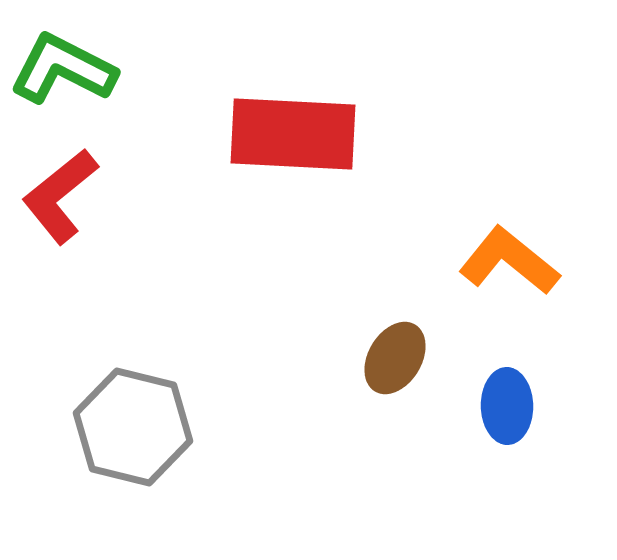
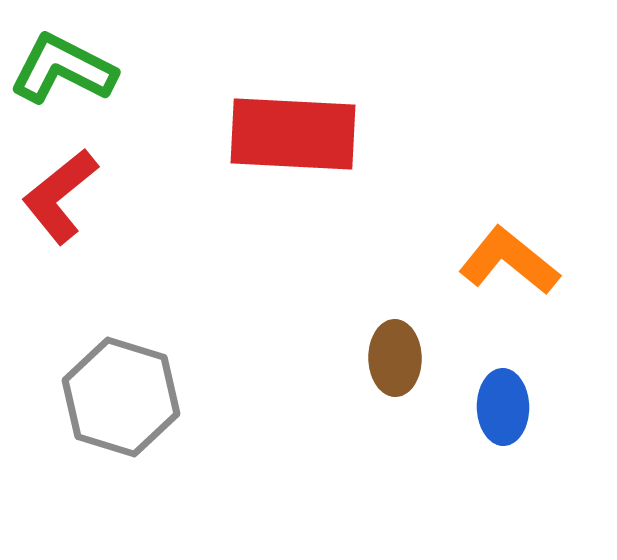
brown ellipse: rotated 32 degrees counterclockwise
blue ellipse: moved 4 px left, 1 px down
gray hexagon: moved 12 px left, 30 px up; rotated 3 degrees clockwise
